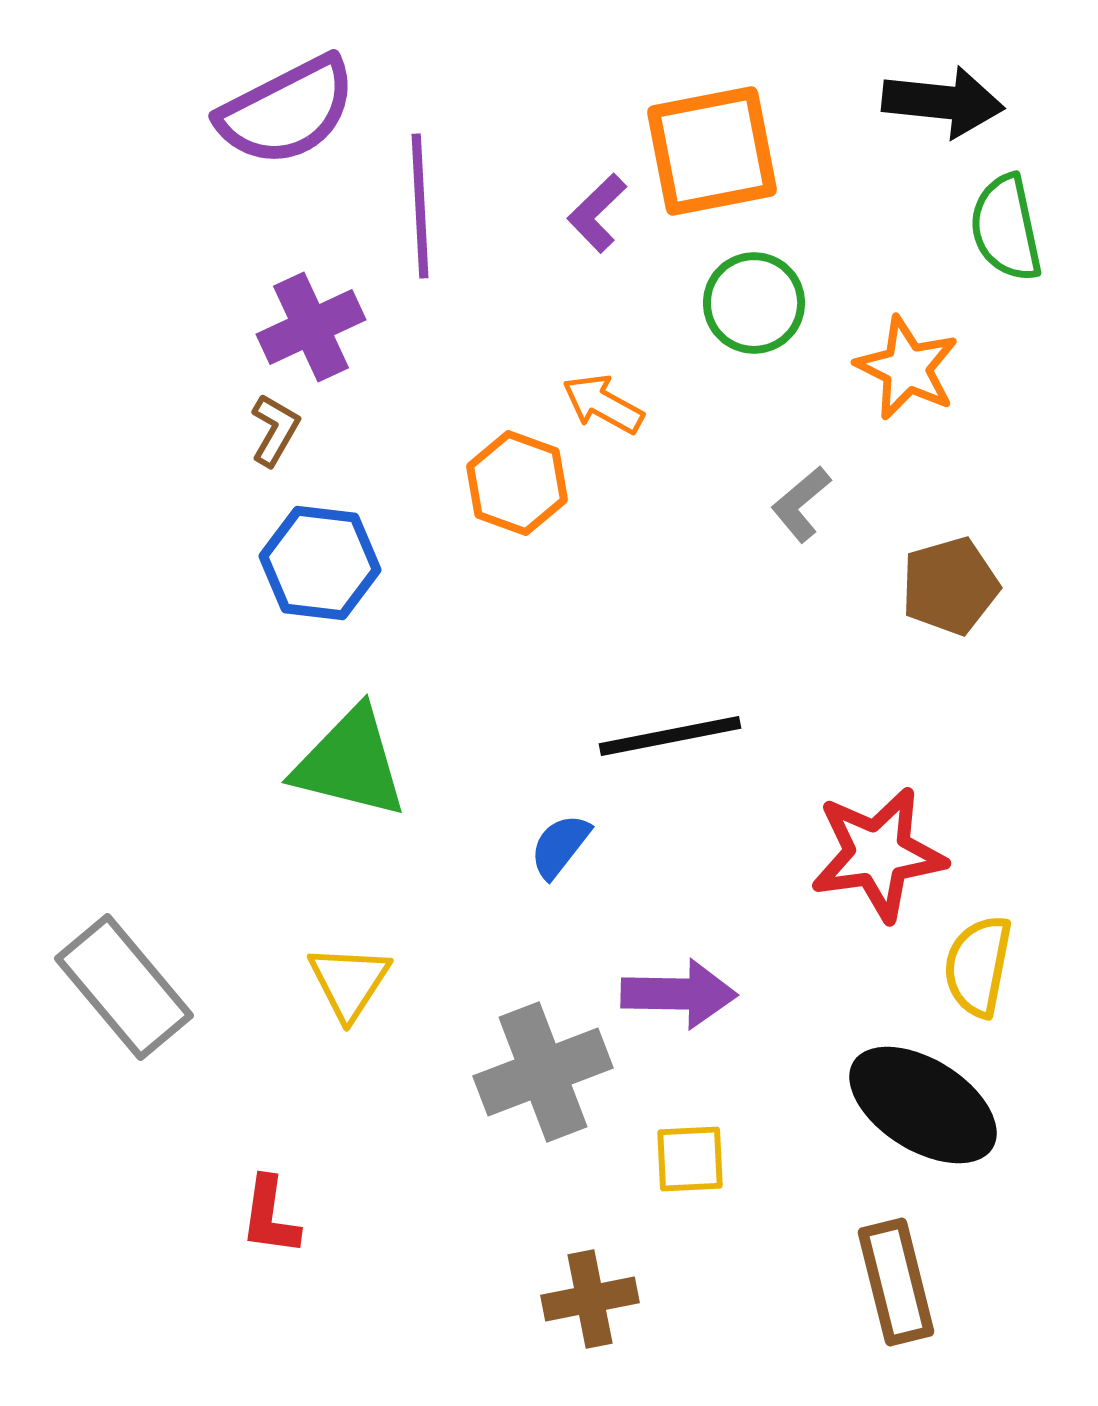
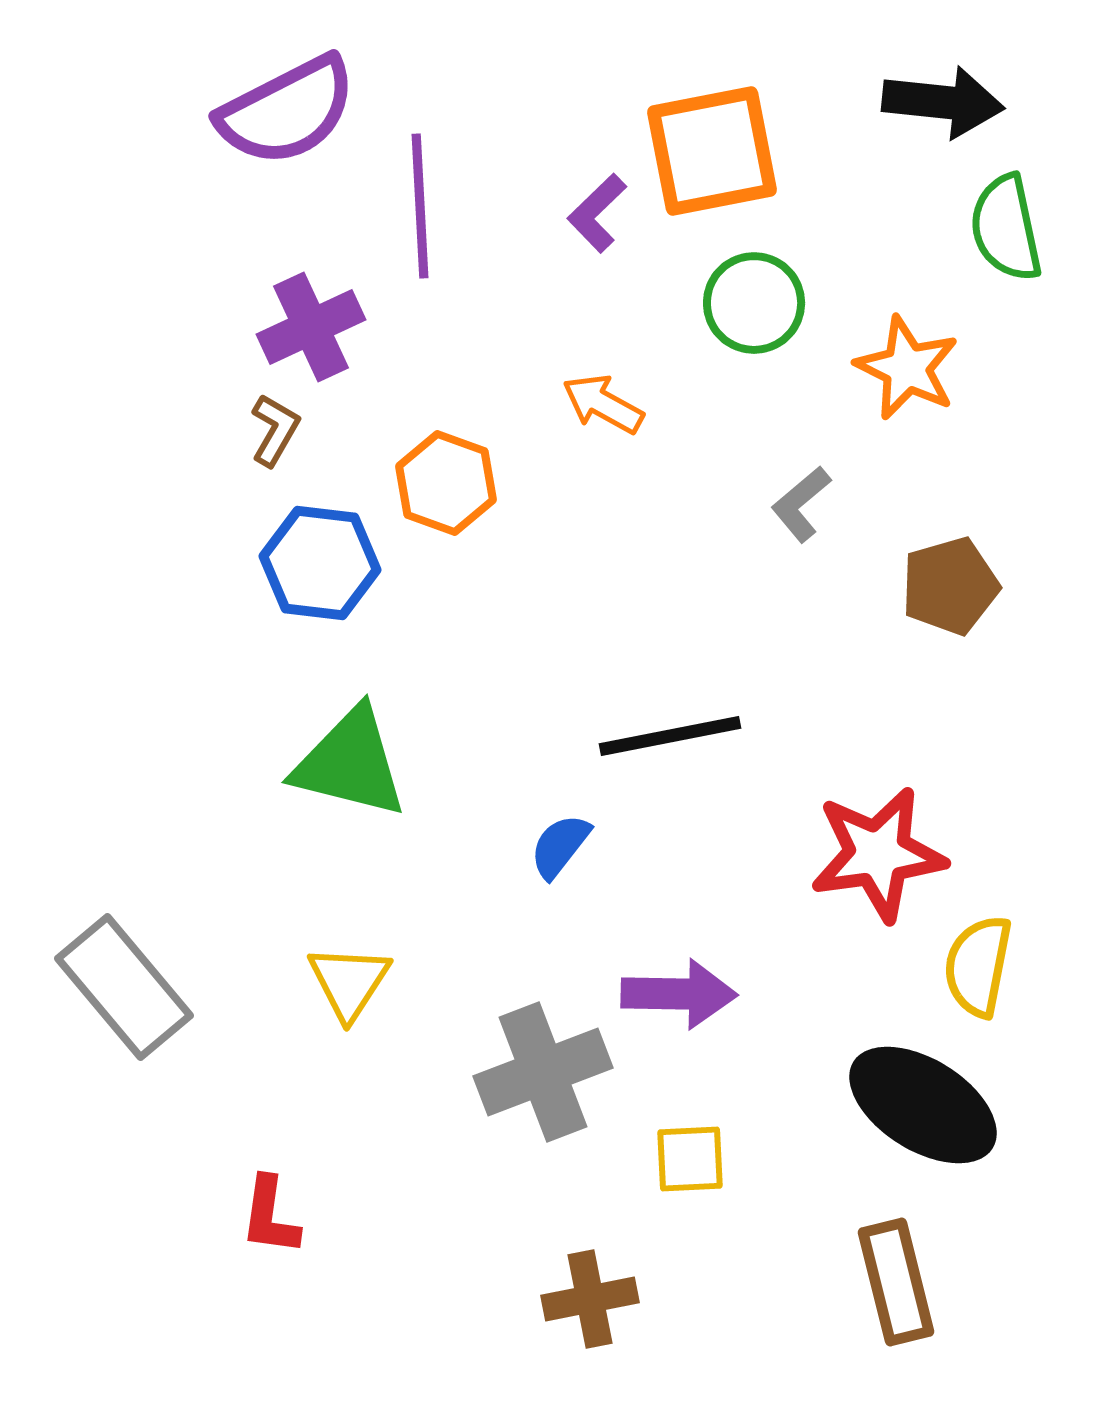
orange hexagon: moved 71 px left
